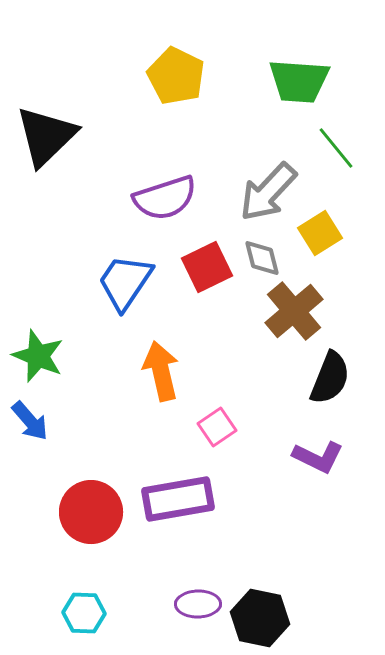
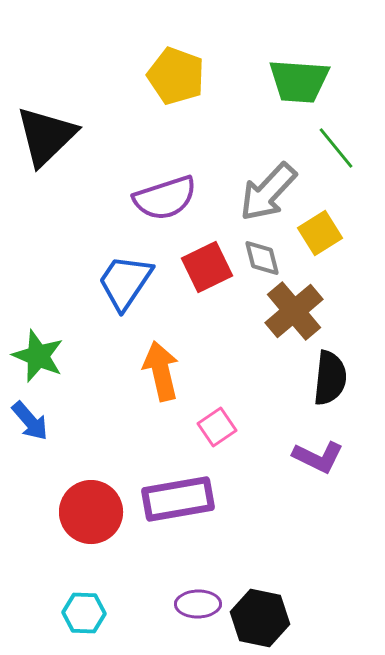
yellow pentagon: rotated 6 degrees counterclockwise
black semicircle: rotated 16 degrees counterclockwise
